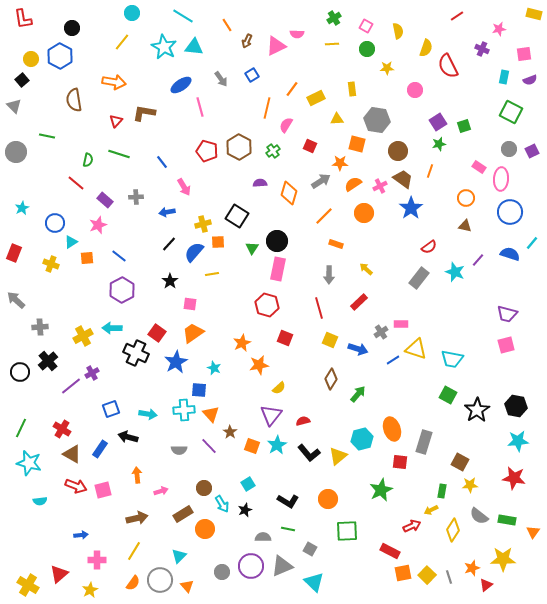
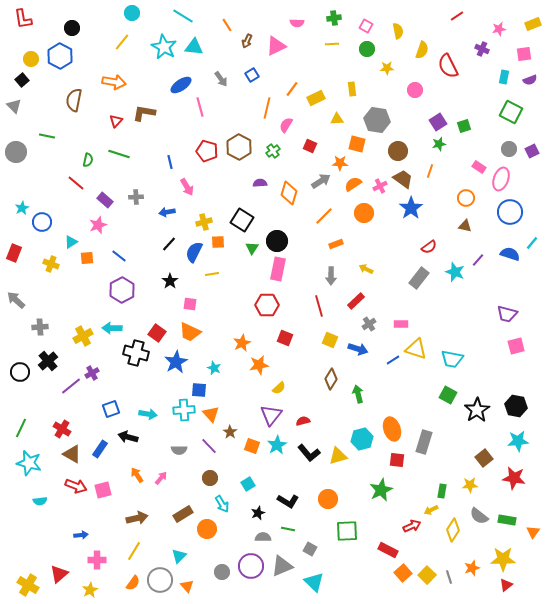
yellow rectangle at (534, 14): moved 1 px left, 10 px down; rotated 35 degrees counterclockwise
green cross at (334, 18): rotated 24 degrees clockwise
pink semicircle at (297, 34): moved 11 px up
yellow semicircle at (426, 48): moved 4 px left, 2 px down
brown semicircle at (74, 100): rotated 20 degrees clockwise
blue line at (162, 162): moved 8 px right; rotated 24 degrees clockwise
pink ellipse at (501, 179): rotated 15 degrees clockwise
pink arrow at (184, 187): moved 3 px right
black square at (237, 216): moved 5 px right, 4 px down
blue circle at (55, 223): moved 13 px left, 1 px up
yellow cross at (203, 224): moved 1 px right, 2 px up
orange rectangle at (336, 244): rotated 40 degrees counterclockwise
blue semicircle at (194, 252): rotated 15 degrees counterclockwise
yellow arrow at (366, 269): rotated 16 degrees counterclockwise
gray arrow at (329, 275): moved 2 px right, 1 px down
red rectangle at (359, 302): moved 3 px left, 1 px up
red hexagon at (267, 305): rotated 15 degrees counterclockwise
red line at (319, 308): moved 2 px up
gray cross at (381, 332): moved 12 px left, 8 px up
orange trapezoid at (193, 333): moved 3 px left, 1 px up; rotated 120 degrees counterclockwise
pink square at (506, 345): moved 10 px right, 1 px down
black cross at (136, 353): rotated 10 degrees counterclockwise
green arrow at (358, 394): rotated 54 degrees counterclockwise
yellow triangle at (338, 456): rotated 24 degrees clockwise
red square at (400, 462): moved 3 px left, 2 px up
brown square at (460, 462): moved 24 px right, 4 px up; rotated 24 degrees clockwise
orange arrow at (137, 475): rotated 28 degrees counterclockwise
brown circle at (204, 488): moved 6 px right, 10 px up
pink arrow at (161, 491): moved 13 px up; rotated 32 degrees counterclockwise
black star at (245, 510): moved 13 px right, 3 px down
orange circle at (205, 529): moved 2 px right
red rectangle at (390, 551): moved 2 px left, 1 px up
orange square at (403, 573): rotated 30 degrees counterclockwise
red triangle at (486, 585): moved 20 px right
